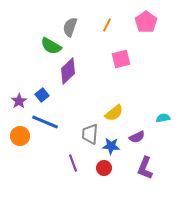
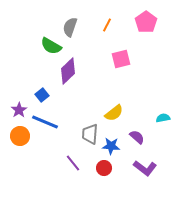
purple star: moved 9 px down
purple semicircle: rotated 112 degrees counterclockwise
purple line: rotated 18 degrees counterclockwise
purple L-shape: rotated 75 degrees counterclockwise
